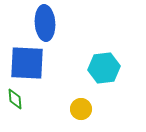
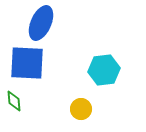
blue ellipse: moved 4 px left; rotated 28 degrees clockwise
cyan hexagon: moved 2 px down
green diamond: moved 1 px left, 2 px down
